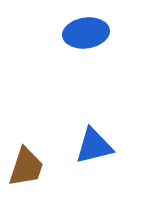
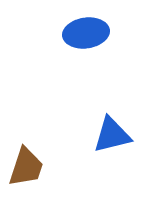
blue triangle: moved 18 px right, 11 px up
